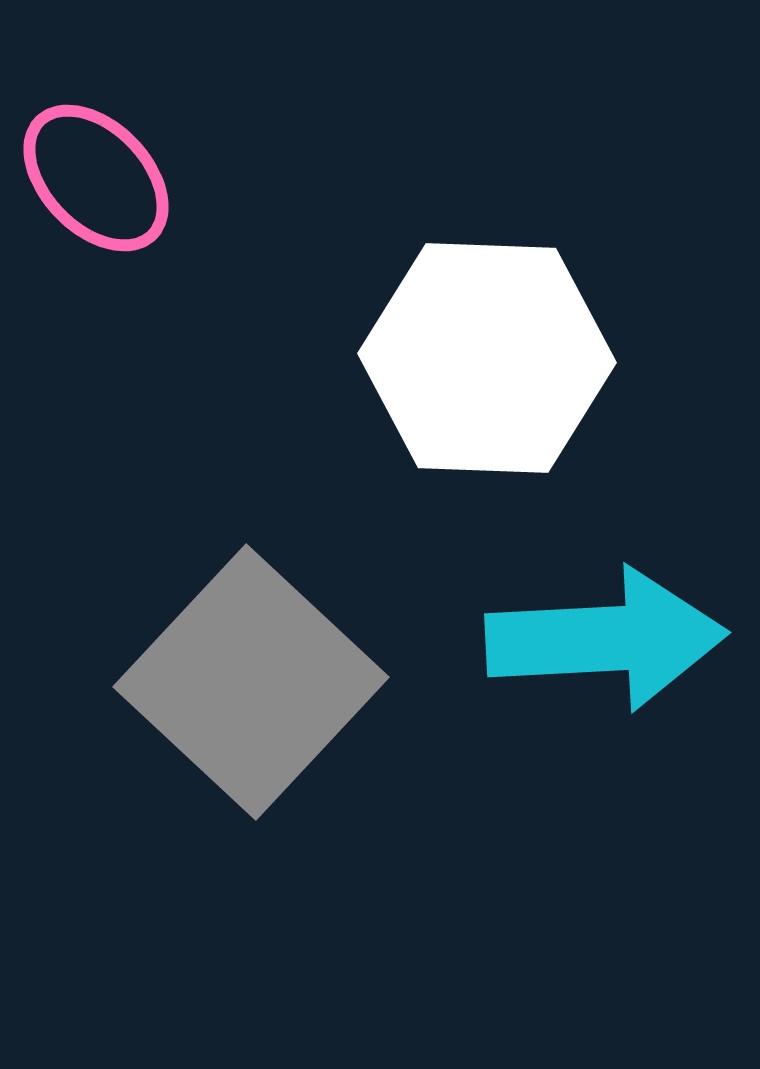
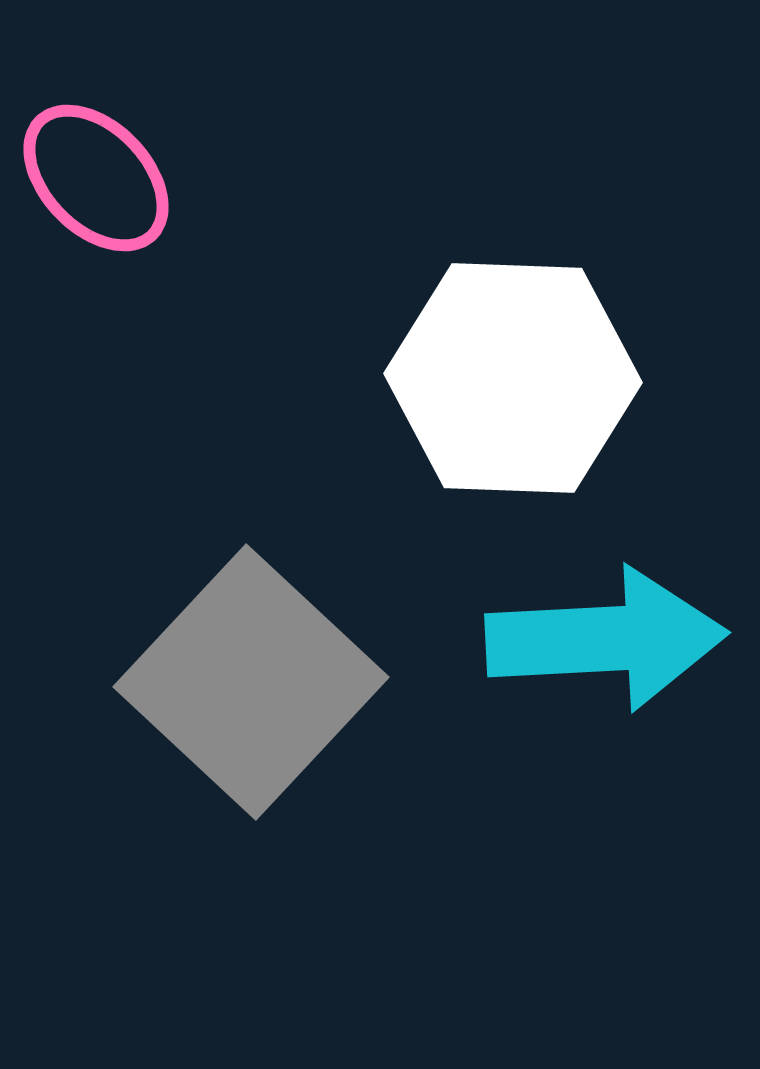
white hexagon: moved 26 px right, 20 px down
